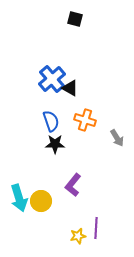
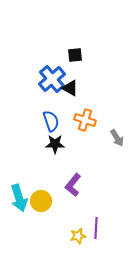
black square: moved 36 px down; rotated 21 degrees counterclockwise
